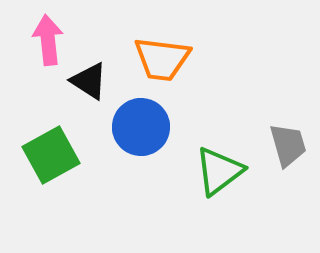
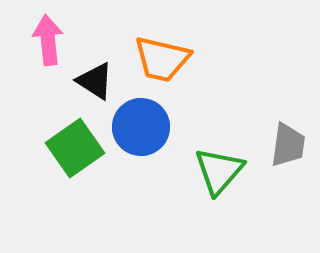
orange trapezoid: rotated 6 degrees clockwise
black triangle: moved 6 px right
gray trapezoid: rotated 24 degrees clockwise
green square: moved 24 px right, 7 px up; rotated 6 degrees counterclockwise
green triangle: rotated 12 degrees counterclockwise
